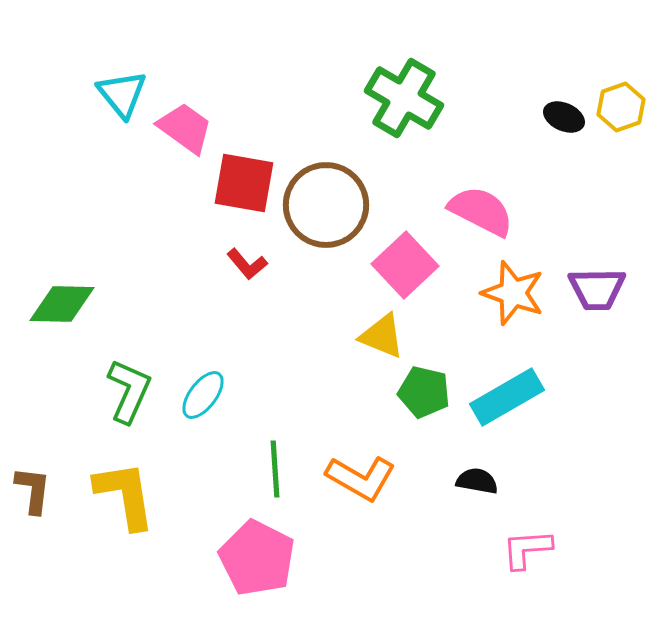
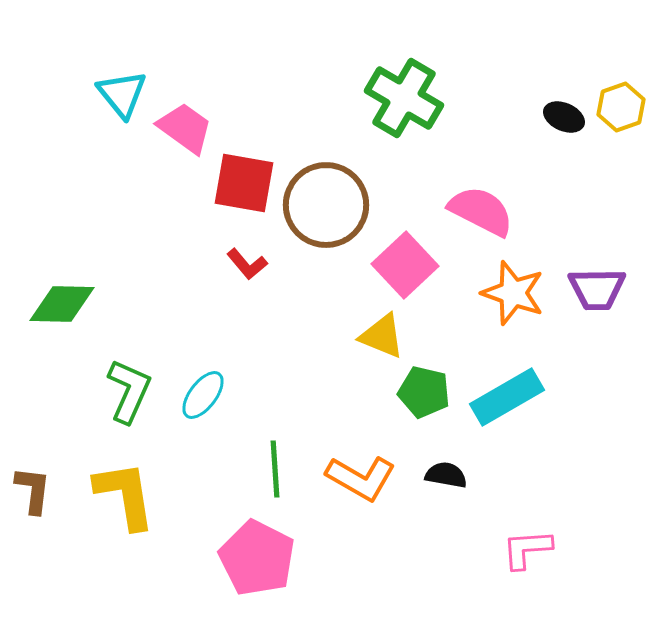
black semicircle: moved 31 px left, 6 px up
